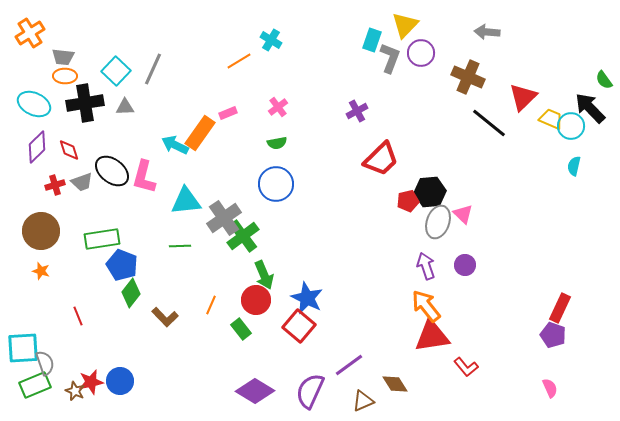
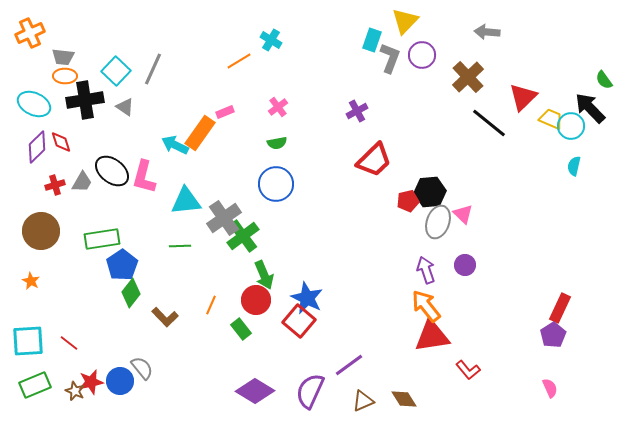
yellow triangle at (405, 25): moved 4 px up
orange cross at (30, 33): rotated 8 degrees clockwise
purple circle at (421, 53): moved 1 px right, 2 px down
brown cross at (468, 77): rotated 24 degrees clockwise
black cross at (85, 103): moved 3 px up
gray triangle at (125, 107): rotated 36 degrees clockwise
pink rectangle at (228, 113): moved 3 px left, 1 px up
red diamond at (69, 150): moved 8 px left, 8 px up
red trapezoid at (381, 159): moved 7 px left, 1 px down
gray trapezoid at (82, 182): rotated 40 degrees counterclockwise
blue pentagon at (122, 265): rotated 16 degrees clockwise
purple arrow at (426, 266): moved 4 px down
orange star at (41, 271): moved 10 px left, 10 px down; rotated 12 degrees clockwise
red line at (78, 316): moved 9 px left, 27 px down; rotated 30 degrees counterclockwise
red square at (299, 326): moved 5 px up
purple pentagon at (553, 335): rotated 20 degrees clockwise
cyan square at (23, 348): moved 5 px right, 7 px up
gray semicircle at (45, 363): moved 97 px right, 5 px down; rotated 20 degrees counterclockwise
red L-shape at (466, 367): moved 2 px right, 3 px down
brown diamond at (395, 384): moved 9 px right, 15 px down
